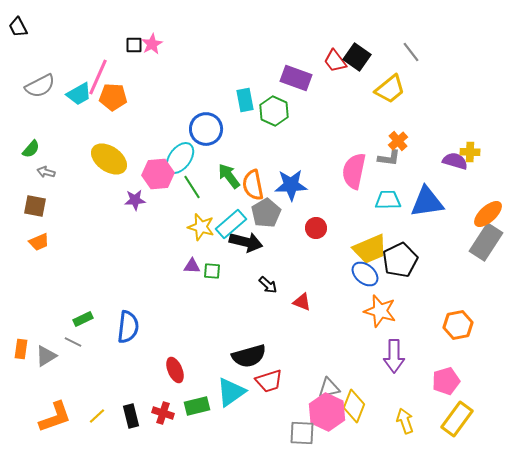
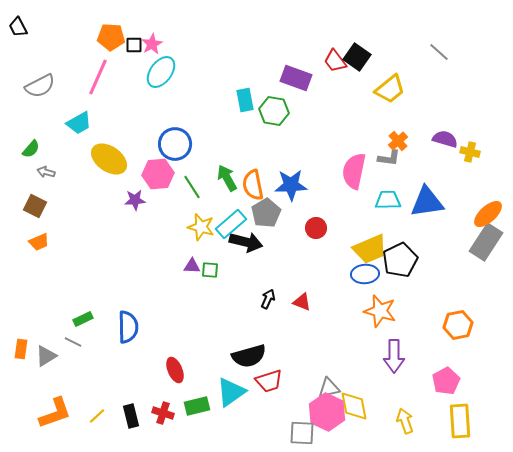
gray line at (411, 52): moved 28 px right; rotated 10 degrees counterclockwise
cyan trapezoid at (79, 94): moved 29 px down
orange pentagon at (113, 97): moved 2 px left, 60 px up
green hexagon at (274, 111): rotated 16 degrees counterclockwise
blue circle at (206, 129): moved 31 px left, 15 px down
yellow cross at (470, 152): rotated 12 degrees clockwise
cyan ellipse at (180, 158): moved 19 px left, 86 px up
purple semicircle at (455, 161): moved 10 px left, 22 px up
green arrow at (229, 176): moved 2 px left, 2 px down; rotated 8 degrees clockwise
brown square at (35, 206): rotated 15 degrees clockwise
green square at (212, 271): moved 2 px left, 1 px up
blue ellipse at (365, 274): rotated 44 degrees counterclockwise
black arrow at (268, 285): moved 14 px down; rotated 108 degrees counterclockwise
blue semicircle at (128, 327): rotated 8 degrees counterclockwise
pink pentagon at (446, 381): rotated 12 degrees counterclockwise
yellow diamond at (354, 406): rotated 32 degrees counterclockwise
orange L-shape at (55, 417): moved 4 px up
yellow rectangle at (457, 419): moved 3 px right, 2 px down; rotated 40 degrees counterclockwise
